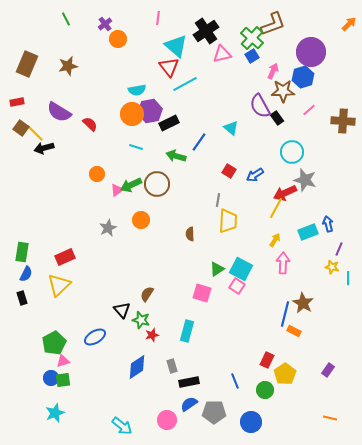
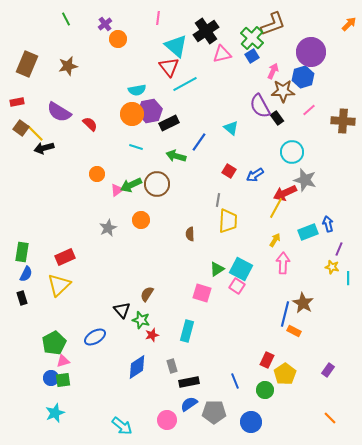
orange line at (330, 418): rotated 32 degrees clockwise
